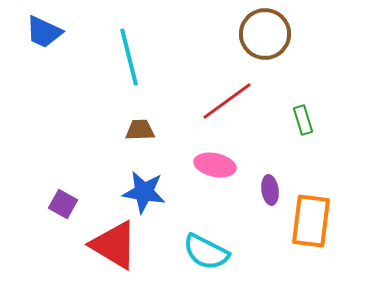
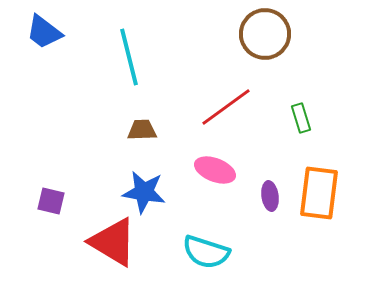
blue trapezoid: rotated 12 degrees clockwise
red line: moved 1 px left, 6 px down
green rectangle: moved 2 px left, 2 px up
brown trapezoid: moved 2 px right
pink ellipse: moved 5 px down; rotated 9 degrees clockwise
purple ellipse: moved 6 px down
purple square: moved 12 px left, 3 px up; rotated 16 degrees counterclockwise
orange rectangle: moved 8 px right, 28 px up
red triangle: moved 1 px left, 3 px up
cyan semicircle: rotated 9 degrees counterclockwise
